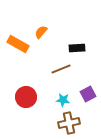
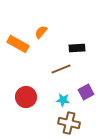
purple square: moved 2 px left, 2 px up
brown cross: rotated 25 degrees clockwise
